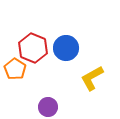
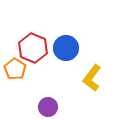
yellow L-shape: rotated 24 degrees counterclockwise
